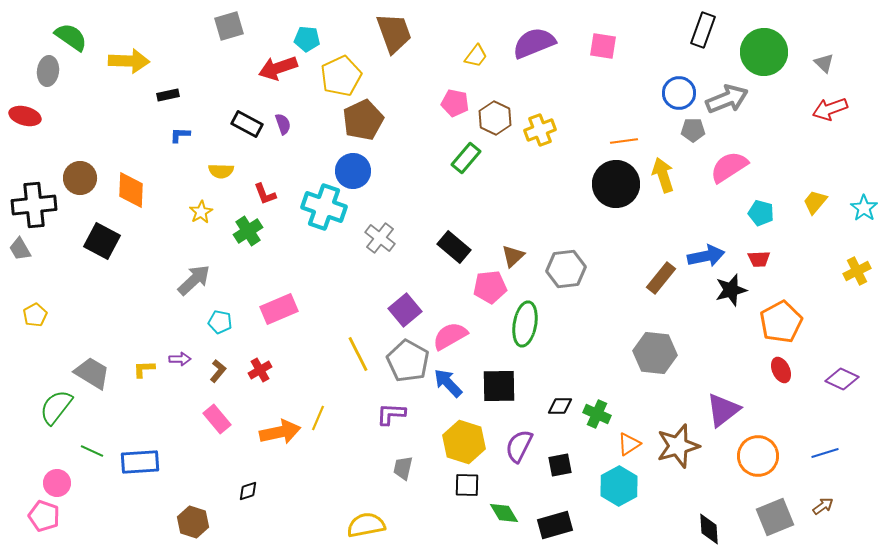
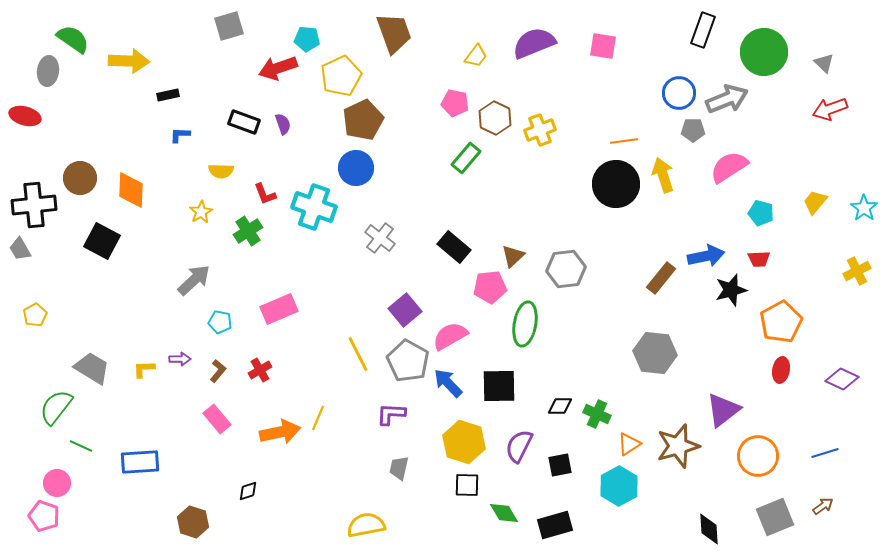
green semicircle at (71, 37): moved 2 px right, 2 px down
black rectangle at (247, 124): moved 3 px left, 2 px up; rotated 8 degrees counterclockwise
blue circle at (353, 171): moved 3 px right, 3 px up
cyan cross at (324, 207): moved 10 px left
red ellipse at (781, 370): rotated 35 degrees clockwise
gray trapezoid at (92, 373): moved 5 px up
green line at (92, 451): moved 11 px left, 5 px up
gray trapezoid at (403, 468): moved 4 px left
